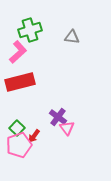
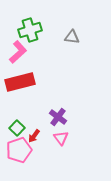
pink triangle: moved 6 px left, 10 px down
pink pentagon: moved 5 px down
